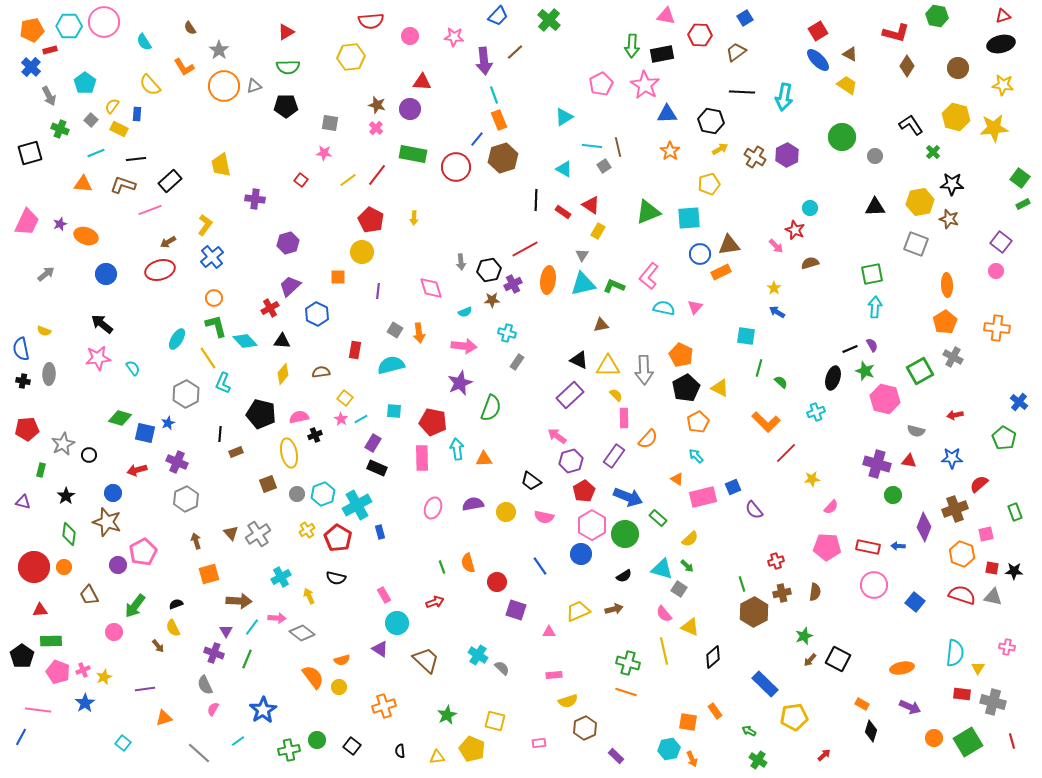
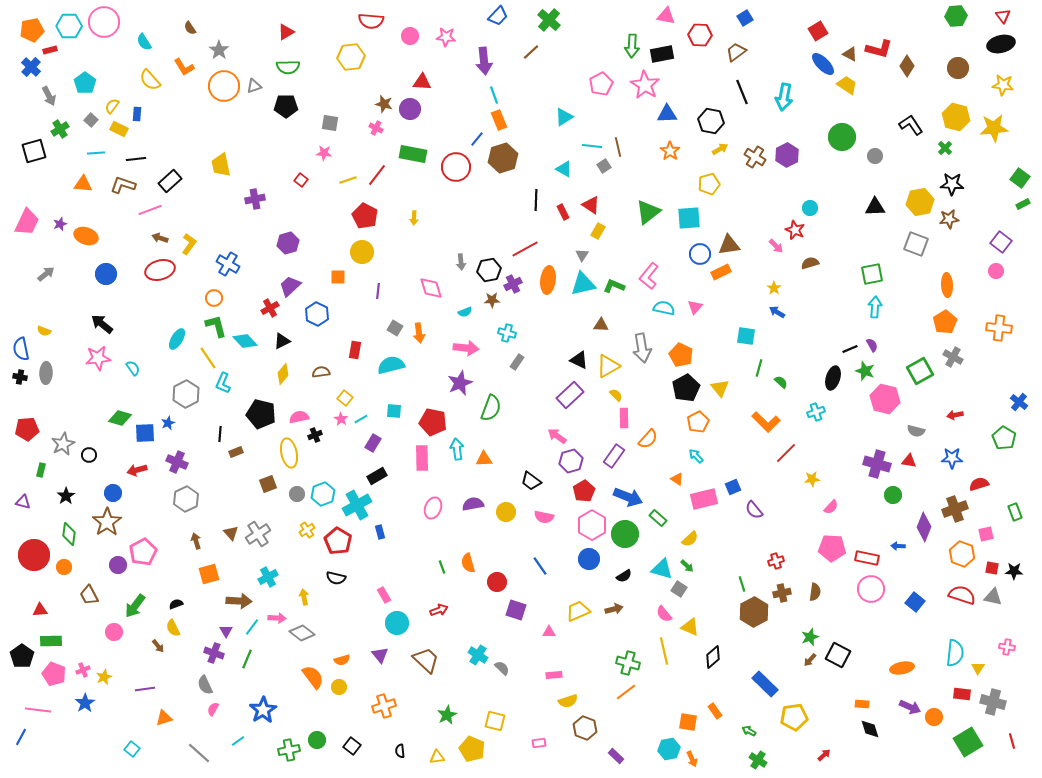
green hexagon at (937, 16): moved 19 px right; rotated 15 degrees counterclockwise
red triangle at (1003, 16): rotated 49 degrees counterclockwise
red semicircle at (371, 21): rotated 10 degrees clockwise
red L-shape at (896, 33): moved 17 px left, 16 px down
pink star at (454, 37): moved 8 px left
brown line at (515, 52): moved 16 px right
blue ellipse at (818, 60): moved 5 px right, 4 px down
yellow semicircle at (150, 85): moved 5 px up
black line at (742, 92): rotated 65 degrees clockwise
brown star at (377, 105): moved 7 px right, 1 px up
pink cross at (376, 128): rotated 16 degrees counterclockwise
green cross at (60, 129): rotated 36 degrees clockwise
green cross at (933, 152): moved 12 px right, 4 px up
black square at (30, 153): moved 4 px right, 2 px up
cyan line at (96, 153): rotated 18 degrees clockwise
yellow line at (348, 180): rotated 18 degrees clockwise
purple cross at (255, 199): rotated 18 degrees counterclockwise
red rectangle at (563, 212): rotated 28 degrees clockwise
green triangle at (648, 212): rotated 16 degrees counterclockwise
brown star at (949, 219): rotated 24 degrees counterclockwise
red pentagon at (371, 220): moved 6 px left, 4 px up
yellow L-shape at (205, 225): moved 16 px left, 19 px down
brown arrow at (168, 242): moved 8 px left, 4 px up; rotated 49 degrees clockwise
blue cross at (212, 257): moved 16 px right, 7 px down; rotated 20 degrees counterclockwise
brown triangle at (601, 325): rotated 14 degrees clockwise
orange cross at (997, 328): moved 2 px right
gray square at (395, 330): moved 2 px up
black triangle at (282, 341): rotated 30 degrees counterclockwise
pink arrow at (464, 346): moved 2 px right, 2 px down
yellow triangle at (608, 366): rotated 30 degrees counterclockwise
gray arrow at (644, 370): moved 2 px left, 22 px up; rotated 8 degrees counterclockwise
gray ellipse at (49, 374): moved 3 px left, 1 px up
black cross at (23, 381): moved 3 px left, 4 px up
yellow triangle at (720, 388): rotated 24 degrees clockwise
blue square at (145, 433): rotated 15 degrees counterclockwise
black rectangle at (377, 468): moved 8 px down; rotated 54 degrees counterclockwise
red semicircle at (979, 484): rotated 24 degrees clockwise
pink rectangle at (703, 497): moved 1 px right, 2 px down
brown star at (107, 522): rotated 20 degrees clockwise
red pentagon at (338, 538): moved 3 px down
pink pentagon at (827, 547): moved 5 px right, 1 px down
red rectangle at (868, 547): moved 1 px left, 11 px down
blue circle at (581, 554): moved 8 px right, 5 px down
red circle at (34, 567): moved 12 px up
cyan cross at (281, 577): moved 13 px left
pink circle at (874, 585): moved 3 px left, 4 px down
yellow arrow at (309, 596): moved 5 px left, 1 px down; rotated 14 degrees clockwise
red arrow at (435, 602): moved 4 px right, 8 px down
green star at (804, 636): moved 6 px right, 1 px down
purple triangle at (380, 649): moved 6 px down; rotated 18 degrees clockwise
black square at (838, 659): moved 4 px up
pink pentagon at (58, 672): moved 4 px left, 2 px down
orange line at (626, 692): rotated 55 degrees counterclockwise
orange rectangle at (862, 704): rotated 24 degrees counterclockwise
brown hexagon at (585, 728): rotated 15 degrees counterclockwise
black diamond at (871, 731): moved 1 px left, 2 px up; rotated 35 degrees counterclockwise
orange circle at (934, 738): moved 21 px up
cyan square at (123, 743): moved 9 px right, 6 px down
